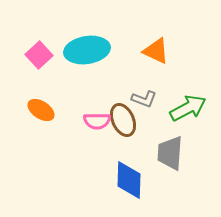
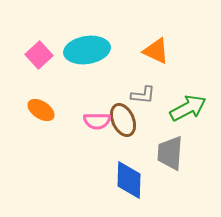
gray L-shape: moved 1 px left, 4 px up; rotated 15 degrees counterclockwise
